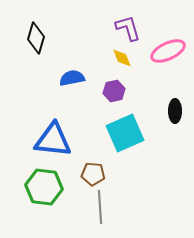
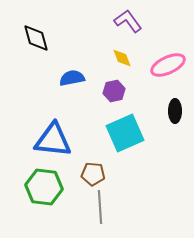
purple L-shape: moved 7 px up; rotated 20 degrees counterclockwise
black diamond: rotated 32 degrees counterclockwise
pink ellipse: moved 14 px down
